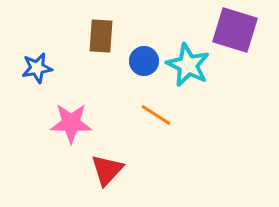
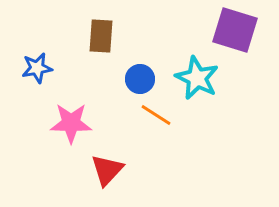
blue circle: moved 4 px left, 18 px down
cyan star: moved 9 px right, 13 px down
